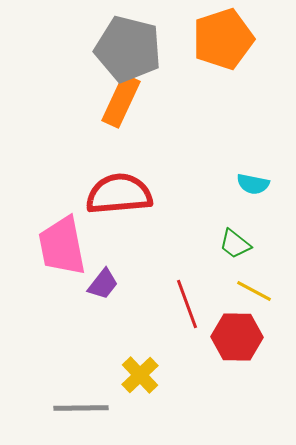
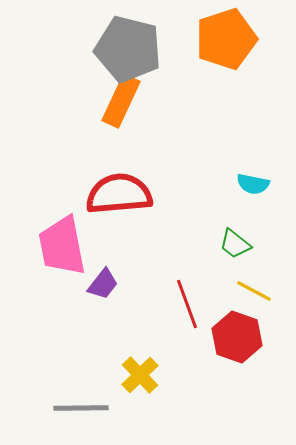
orange pentagon: moved 3 px right
red hexagon: rotated 18 degrees clockwise
